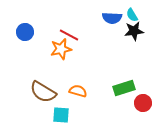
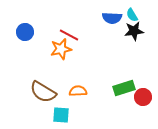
orange semicircle: rotated 18 degrees counterclockwise
red circle: moved 6 px up
